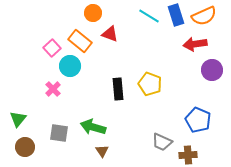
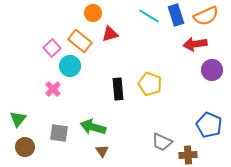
orange semicircle: moved 2 px right
red triangle: rotated 36 degrees counterclockwise
blue pentagon: moved 11 px right, 5 px down
